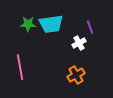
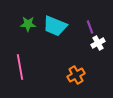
cyan trapezoid: moved 4 px right, 2 px down; rotated 30 degrees clockwise
white cross: moved 19 px right
